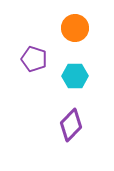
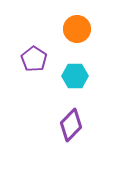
orange circle: moved 2 px right, 1 px down
purple pentagon: rotated 15 degrees clockwise
